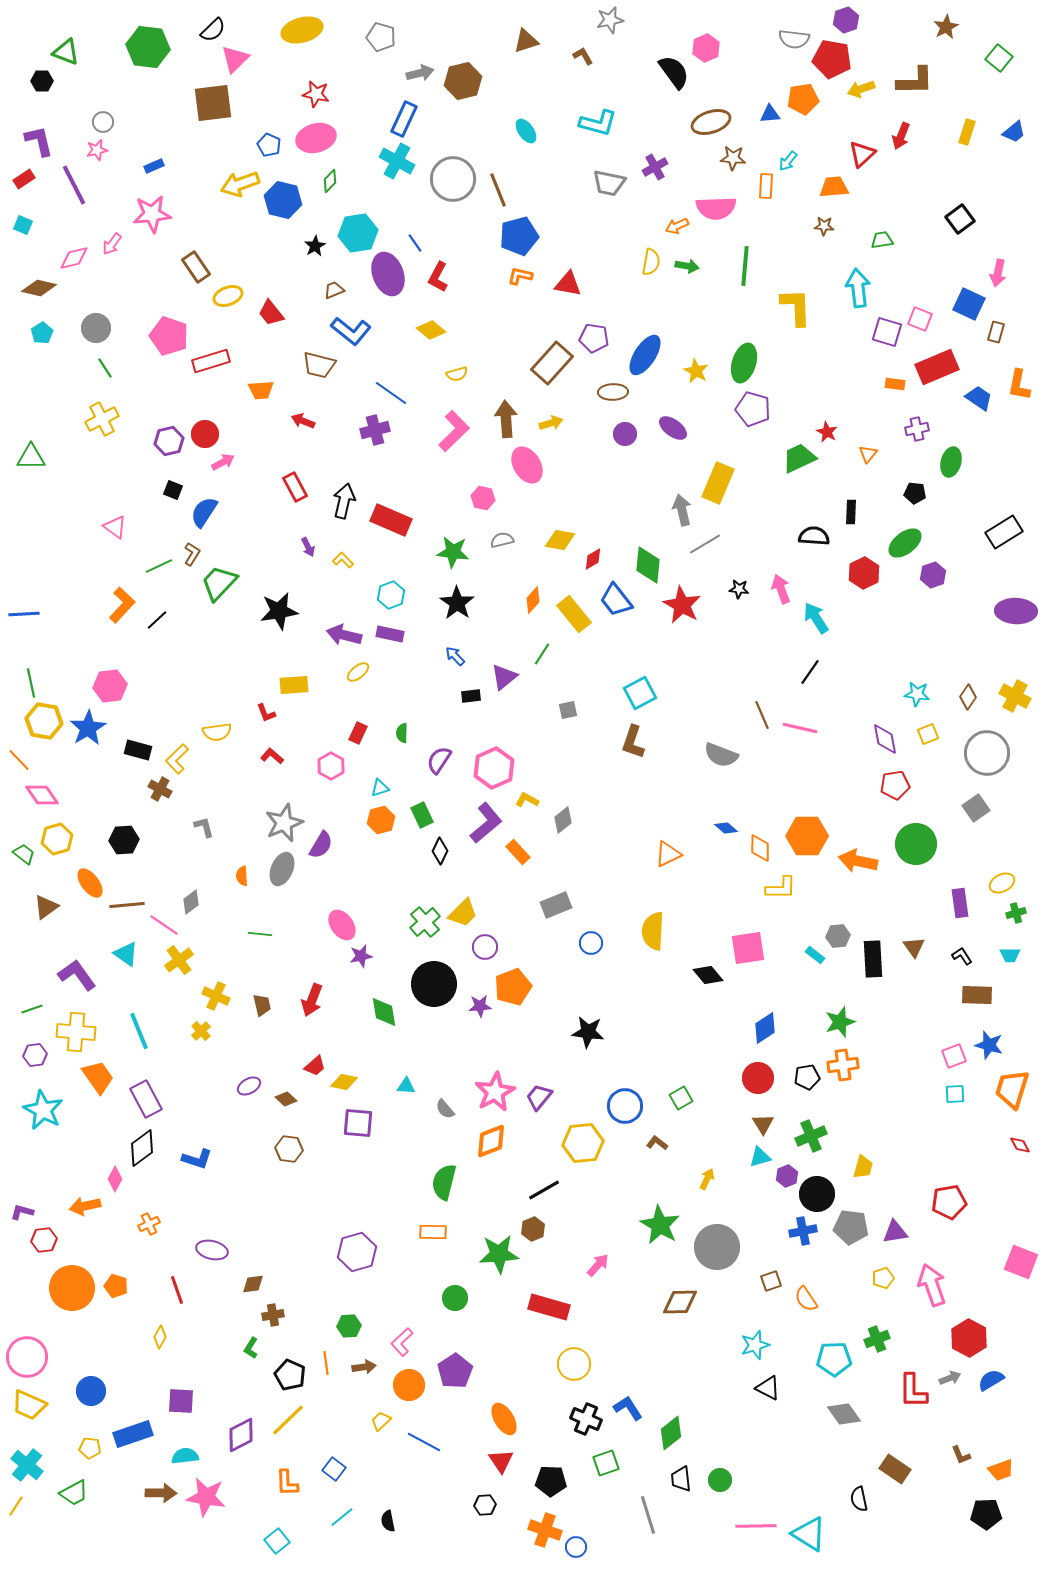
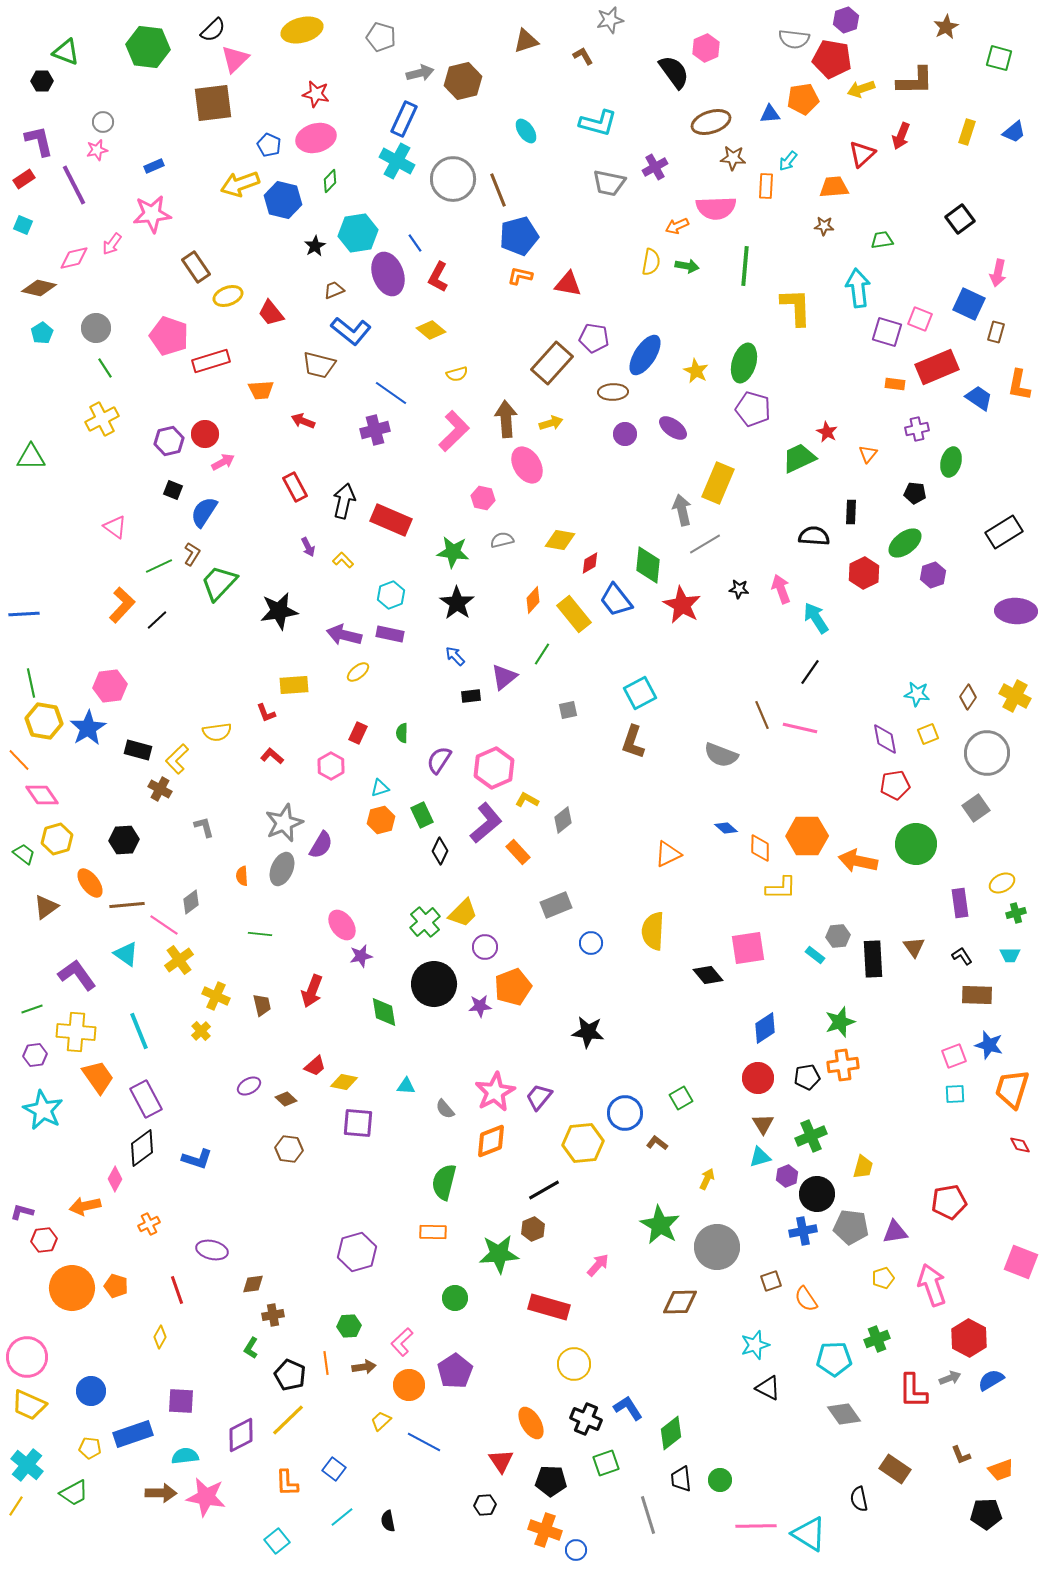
green square at (999, 58): rotated 24 degrees counterclockwise
red diamond at (593, 559): moved 3 px left, 4 px down
red arrow at (312, 1000): moved 9 px up
blue circle at (625, 1106): moved 7 px down
orange ellipse at (504, 1419): moved 27 px right, 4 px down
blue circle at (576, 1547): moved 3 px down
